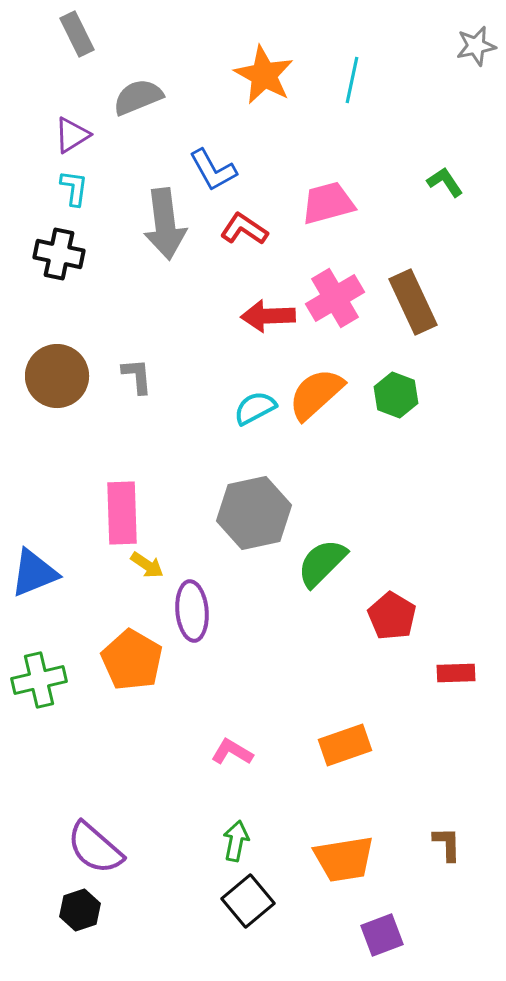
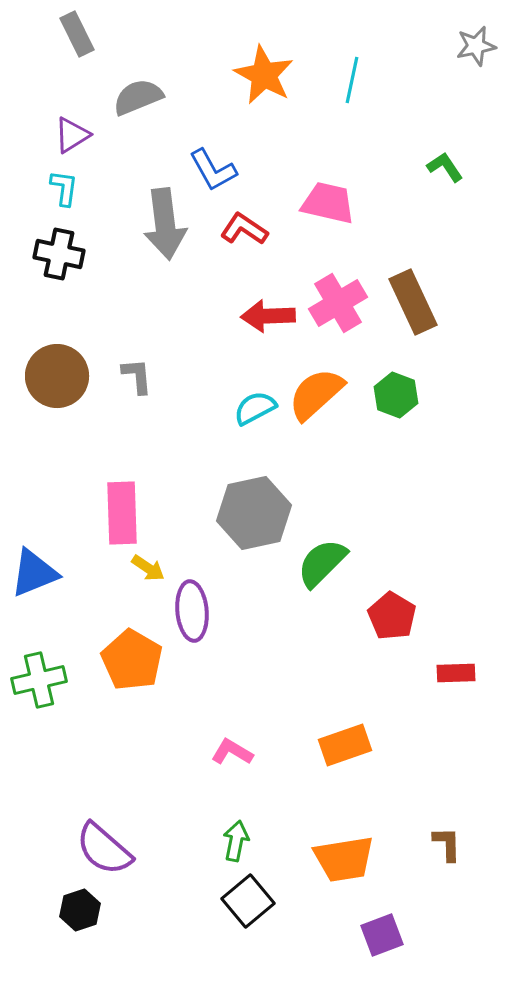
green L-shape: moved 15 px up
cyan L-shape: moved 10 px left
pink trapezoid: rotated 28 degrees clockwise
pink cross: moved 3 px right, 5 px down
yellow arrow: moved 1 px right, 3 px down
purple semicircle: moved 9 px right, 1 px down
